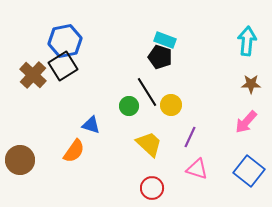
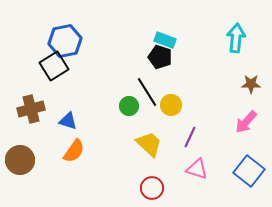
cyan arrow: moved 11 px left, 3 px up
black square: moved 9 px left
brown cross: moved 2 px left, 34 px down; rotated 32 degrees clockwise
blue triangle: moved 23 px left, 4 px up
